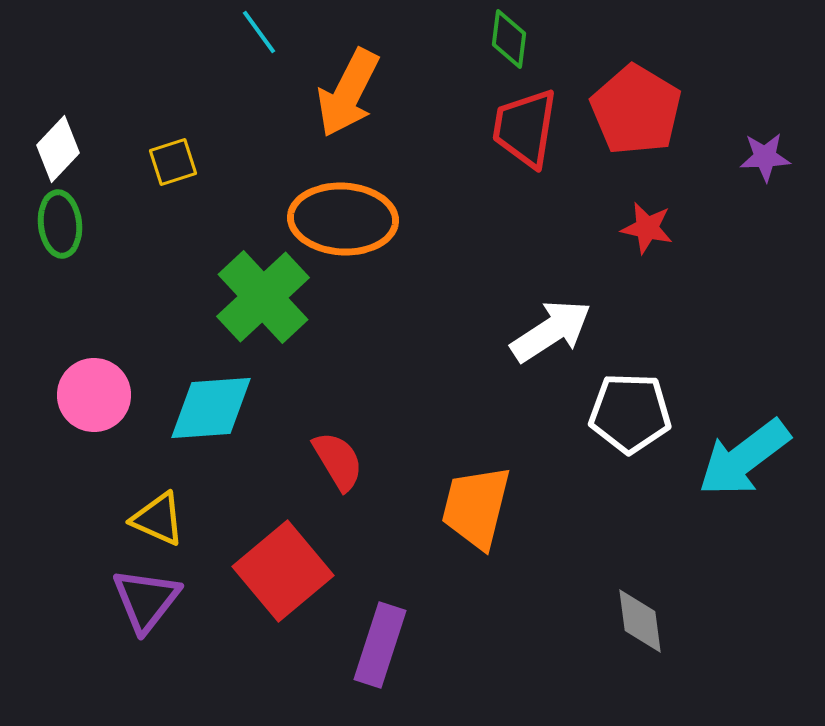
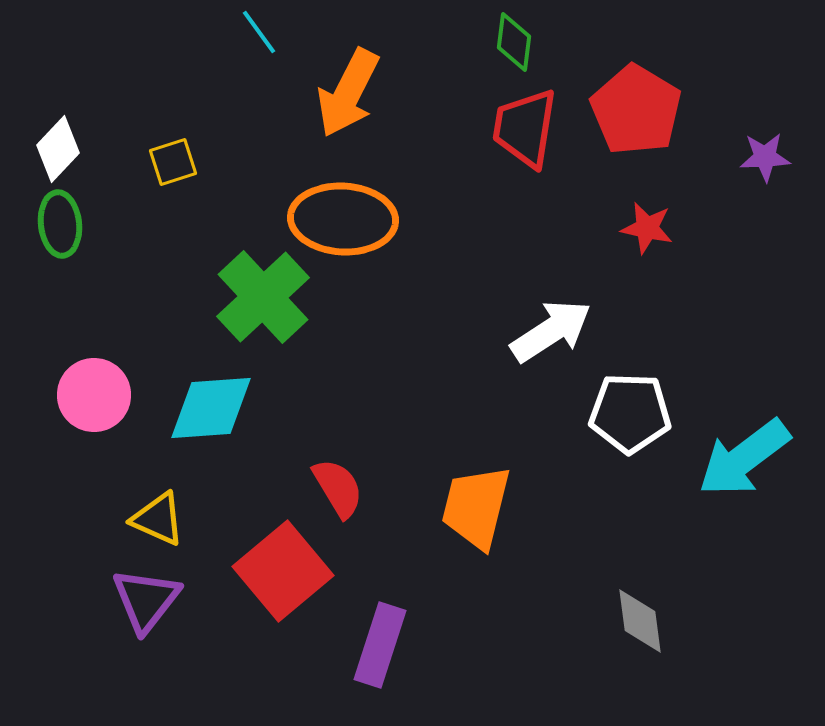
green diamond: moved 5 px right, 3 px down
red semicircle: moved 27 px down
